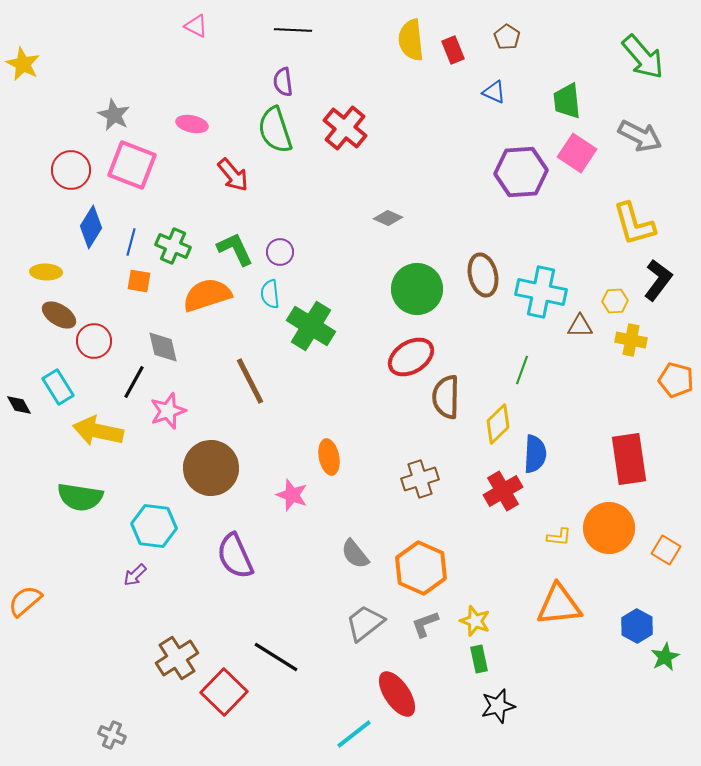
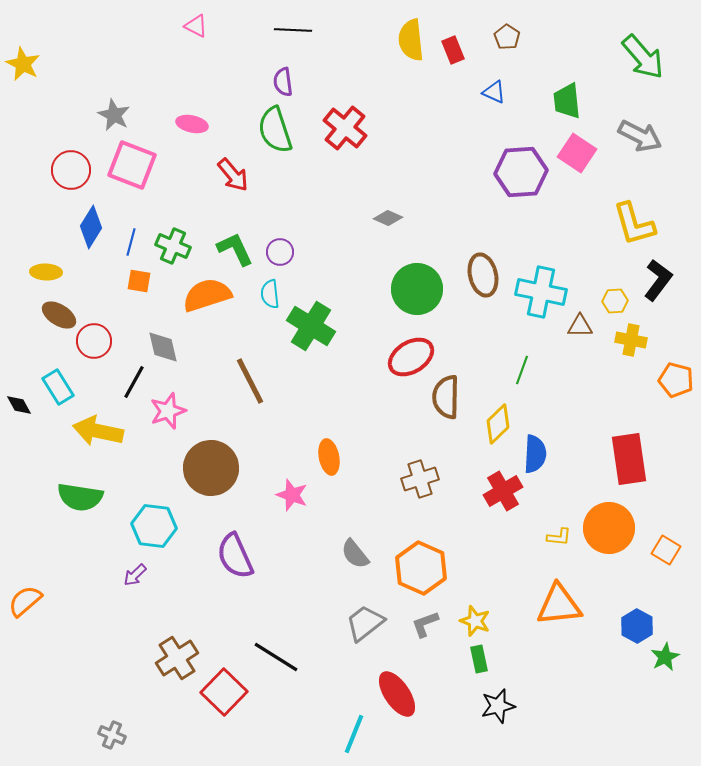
cyan line at (354, 734): rotated 30 degrees counterclockwise
